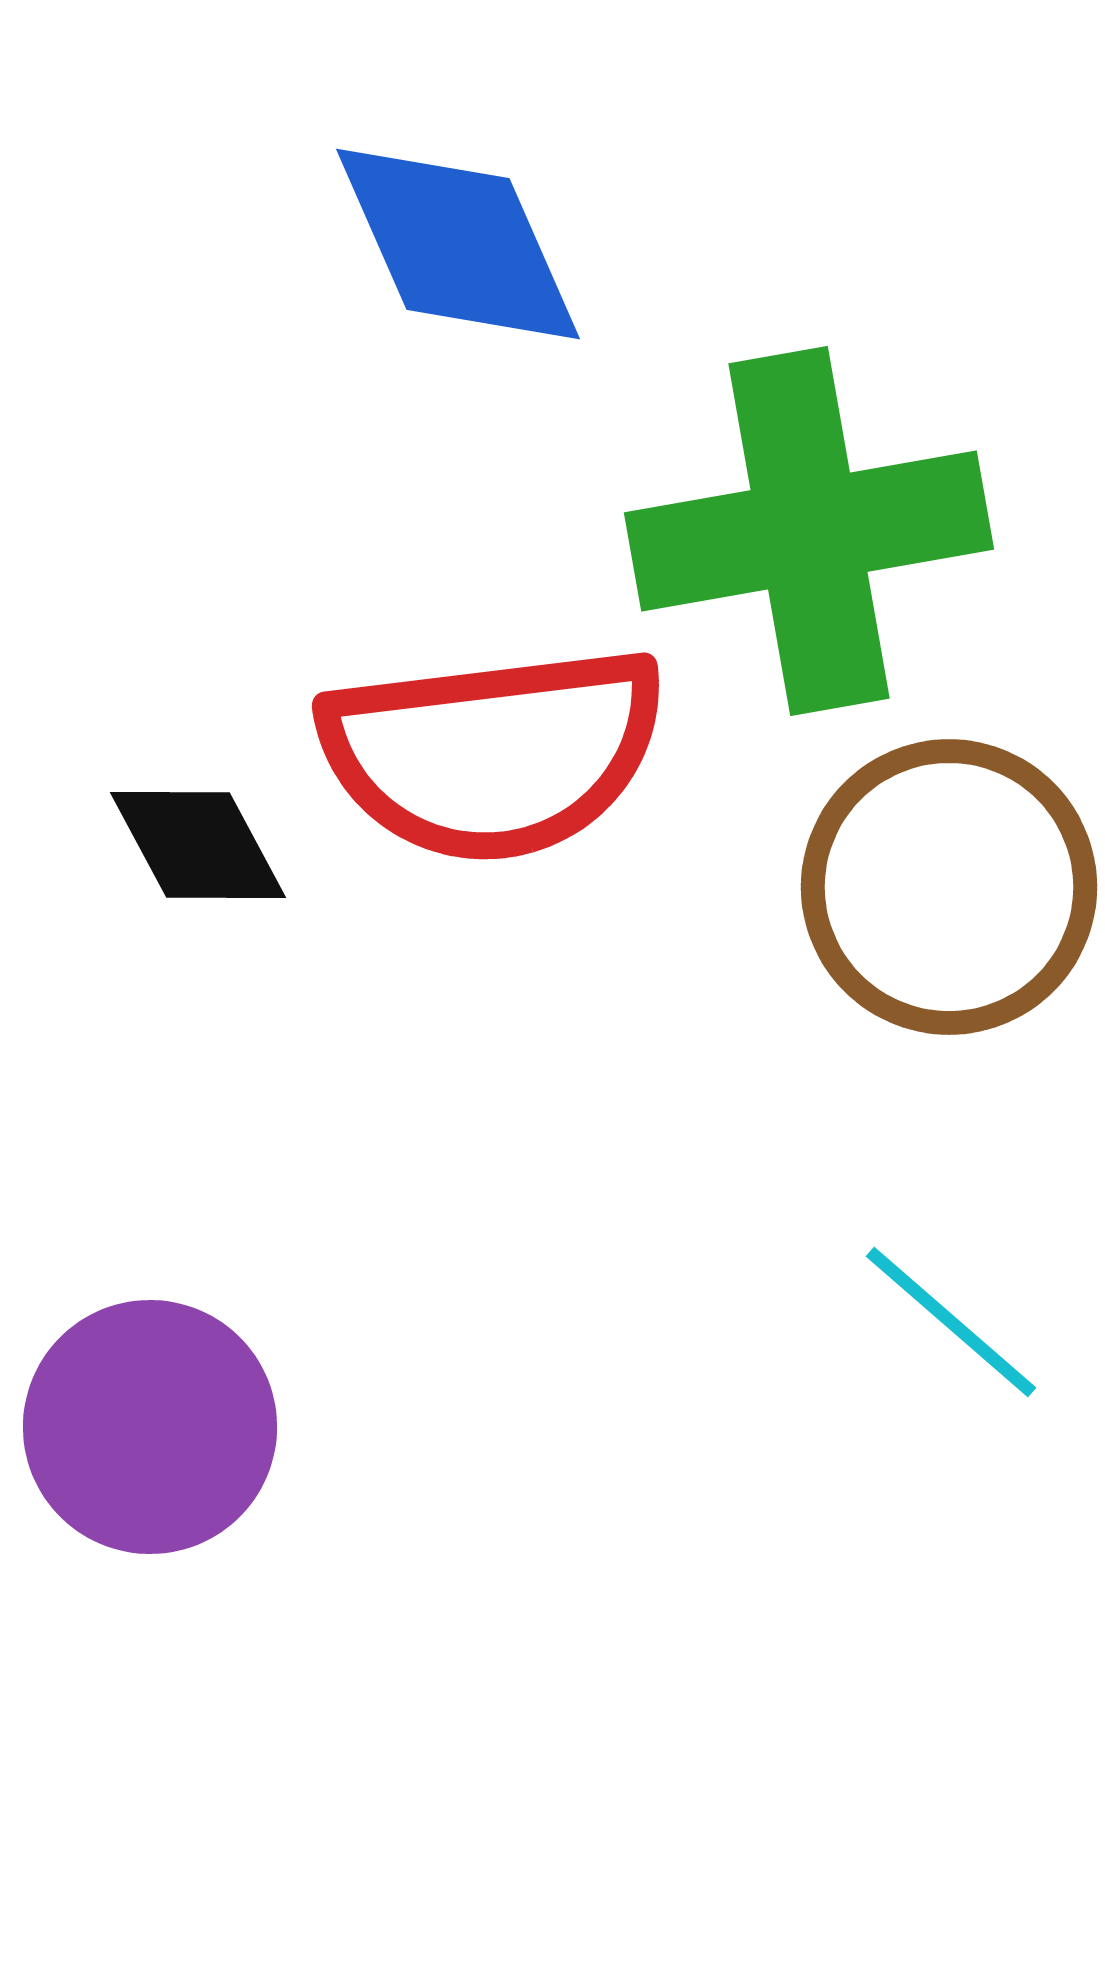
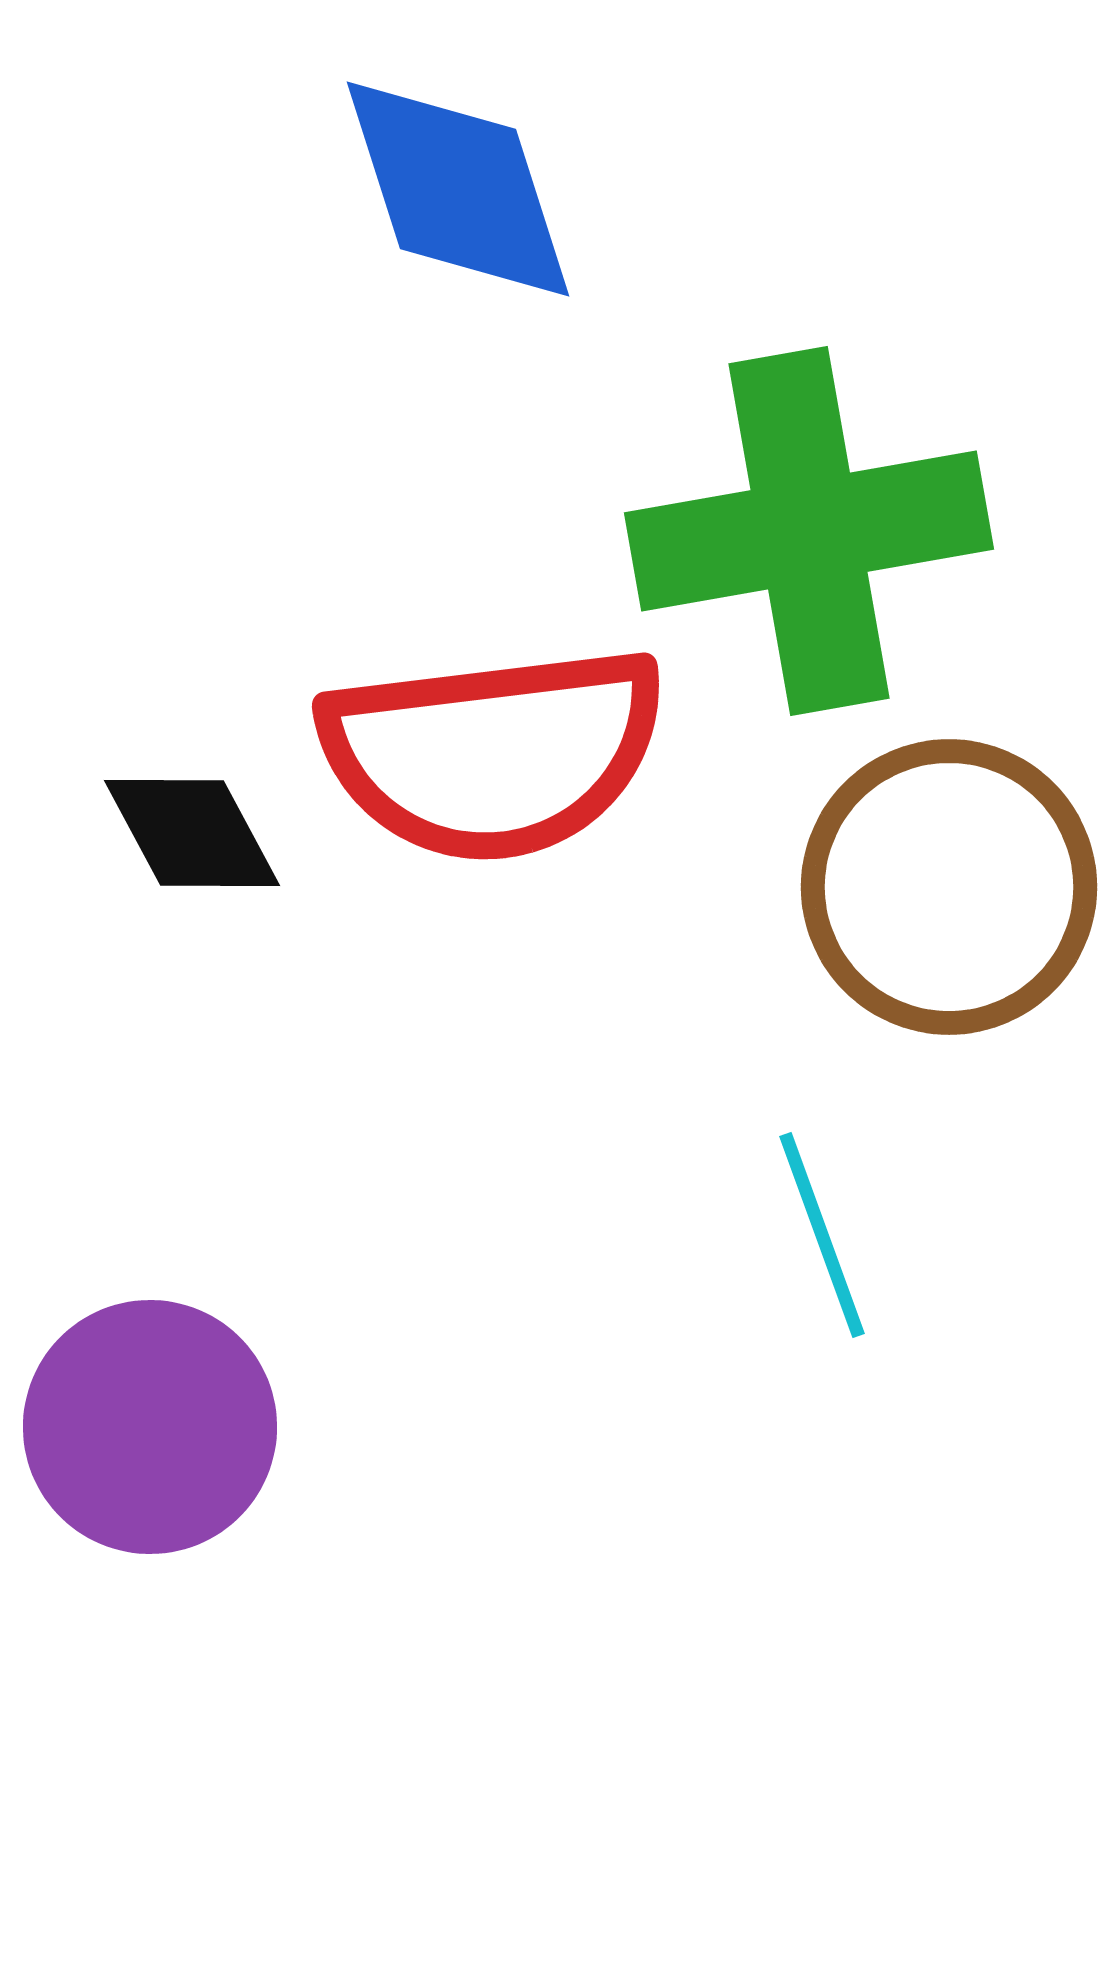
blue diamond: moved 55 px up; rotated 6 degrees clockwise
black diamond: moved 6 px left, 12 px up
cyan line: moved 129 px left, 87 px up; rotated 29 degrees clockwise
